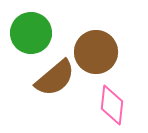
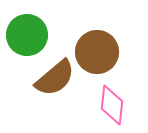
green circle: moved 4 px left, 2 px down
brown circle: moved 1 px right
